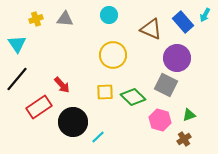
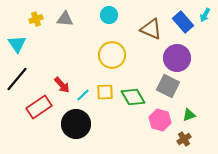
yellow circle: moved 1 px left
gray square: moved 2 px right, 1 px down
green diamond: rotated 15 degrees clockwise
black circle: moved 3 px right, 2 px down
cyan line: moved 15 px left, 42 px up
